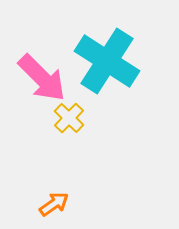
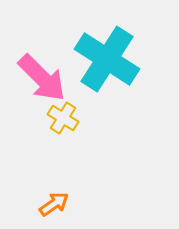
cyan cross: moved 2 px up
yellow cross: moved 6 px left; rotated 12 degrees counterclockwise
